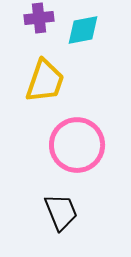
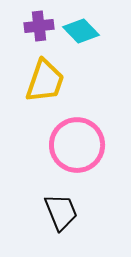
purple cross: moved 8 px down
cyan diamond: moved 2 px left, 1 px down; rotated 57 degrees clockwise
